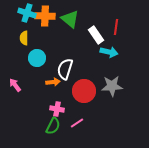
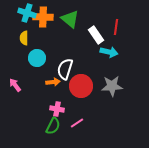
orange cross: moved 2 px left, 1 px down
red circle: moved 3 px left, 5 px up
